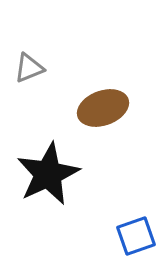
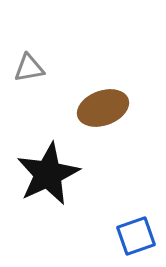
gray triangle: rotated 12 degrees clockwise
